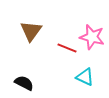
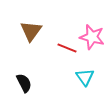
cyan triangle: rotated 30 degrees clockwise
black semicircle: rotated 36 degrees clockwise
